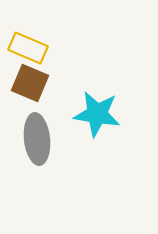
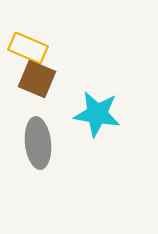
brown square: moved 7 px right, 4 px up
gray ellipse: moved 1 px right, 4 px down
